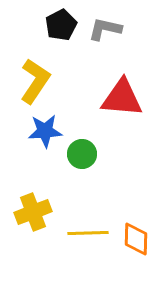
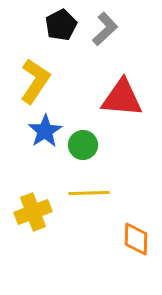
gray L-shape: rotated 124 degrees clockwise
blue star: rotated 28 degrees counterclockwise
green circle: moved 1 px right, 9 px up
yellow line: moved 1 px right, 40 px up
